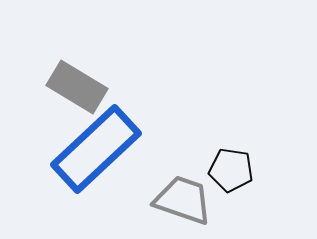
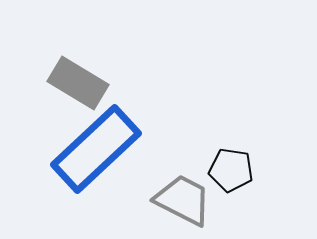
gray rectangle: moved 1 px right, 4 px up
gray trapezoid: rotated 8 degrees clockwise
